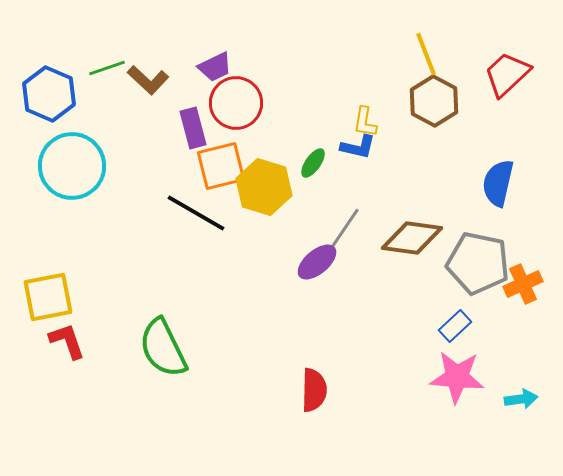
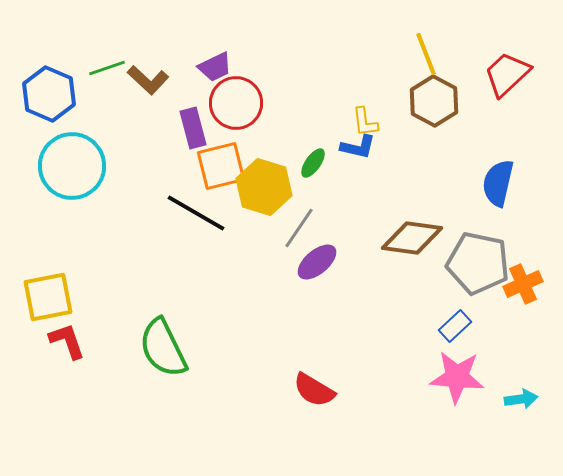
yellow L-shape: rotated 16 degrees counterclockwise
gray line: moved 46 px left
red semicircle: rotated 120 degrees clockwise
